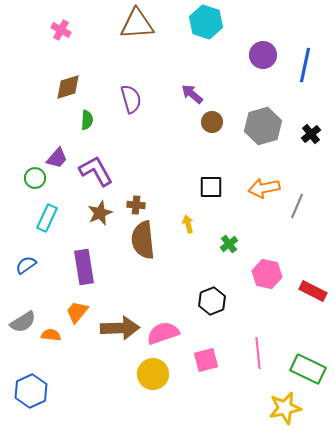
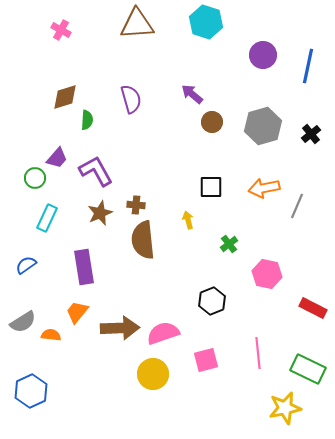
blue line: moved 3 px right, 1 px down
brown diamond: moved 3 px left, 10 px down
yellow arrow: moved 4 px up
red rectangle: moved 17 px down
